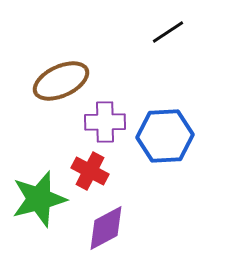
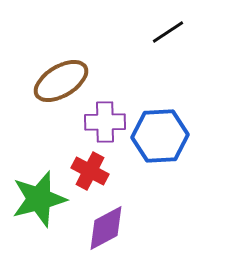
brown ellipse: rotated 6 degrees counterclockwise
blue hexagon: moved 5 px left
